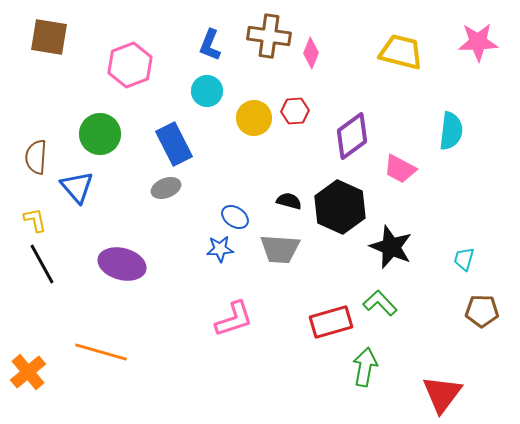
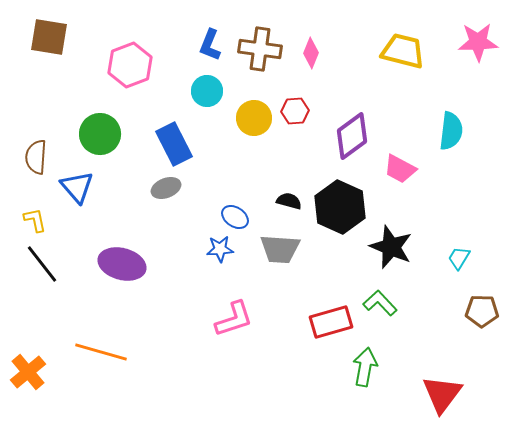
brown cross: moved 9 px left, 13 px down
yellow trapezoid: moved 2 px right, 1 px up
cyan trapezoid: moved 5 px left, 1 px up; rotated 15 degrees clockwise
black line: rotated 9 degrees counterclockwise
